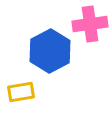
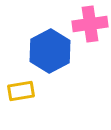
yellow rectangle: moved 1 px up
